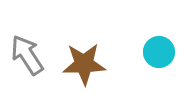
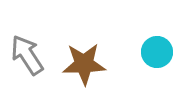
cyan circle: moved 2 px left
